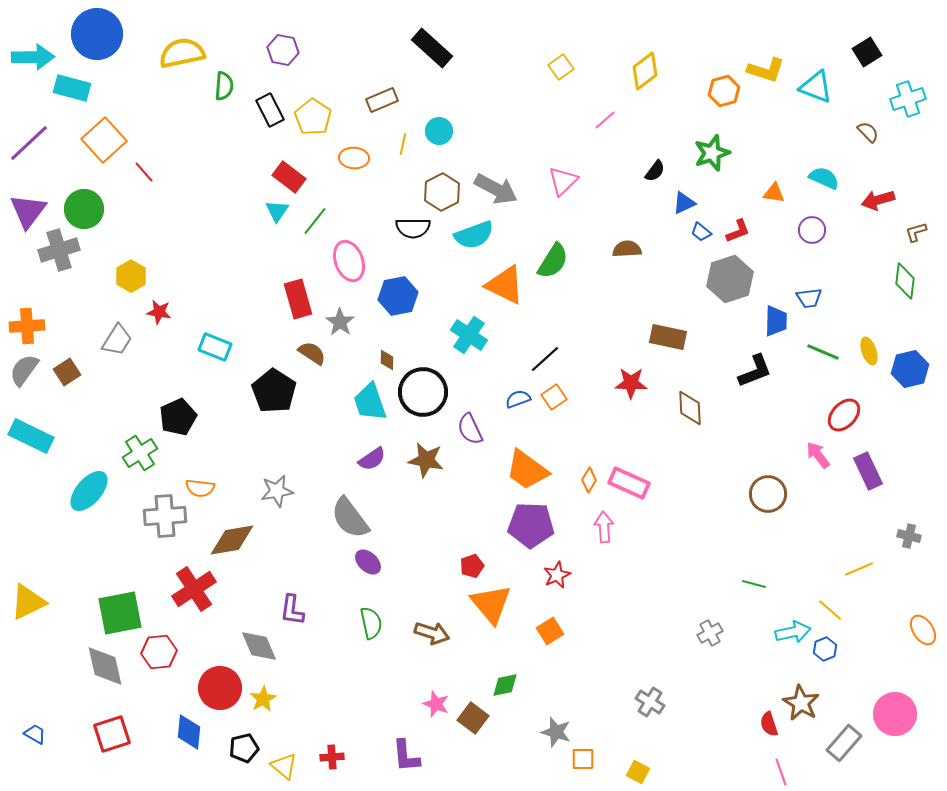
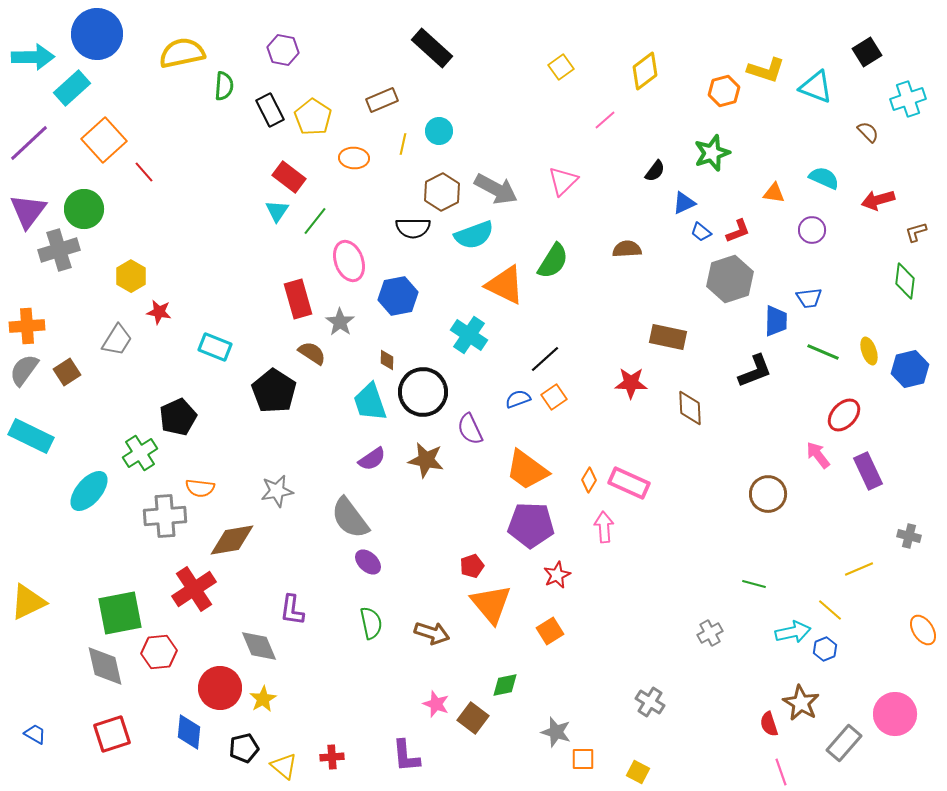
cyan rectangle at (72, 88): rotated 57 degrees counterclockwise
